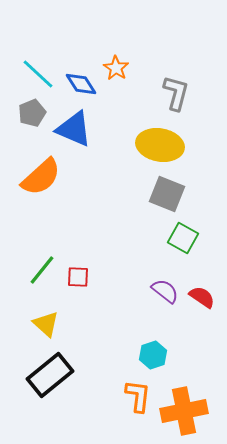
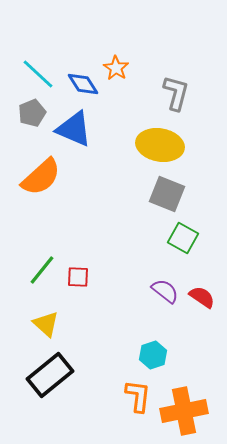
blue diamond: moved 2 px right
